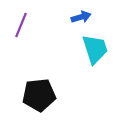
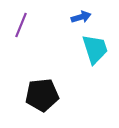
black pentagon: moved 3 px right
